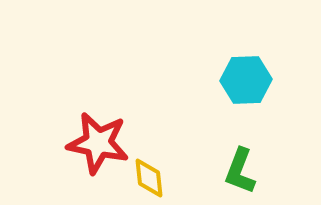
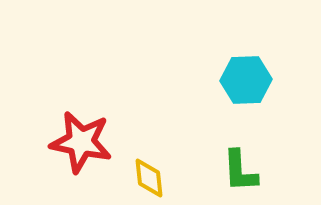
red star: moved 17 px left, 1 px up
green L-shape: rotated 24 degrees counterclockwise
